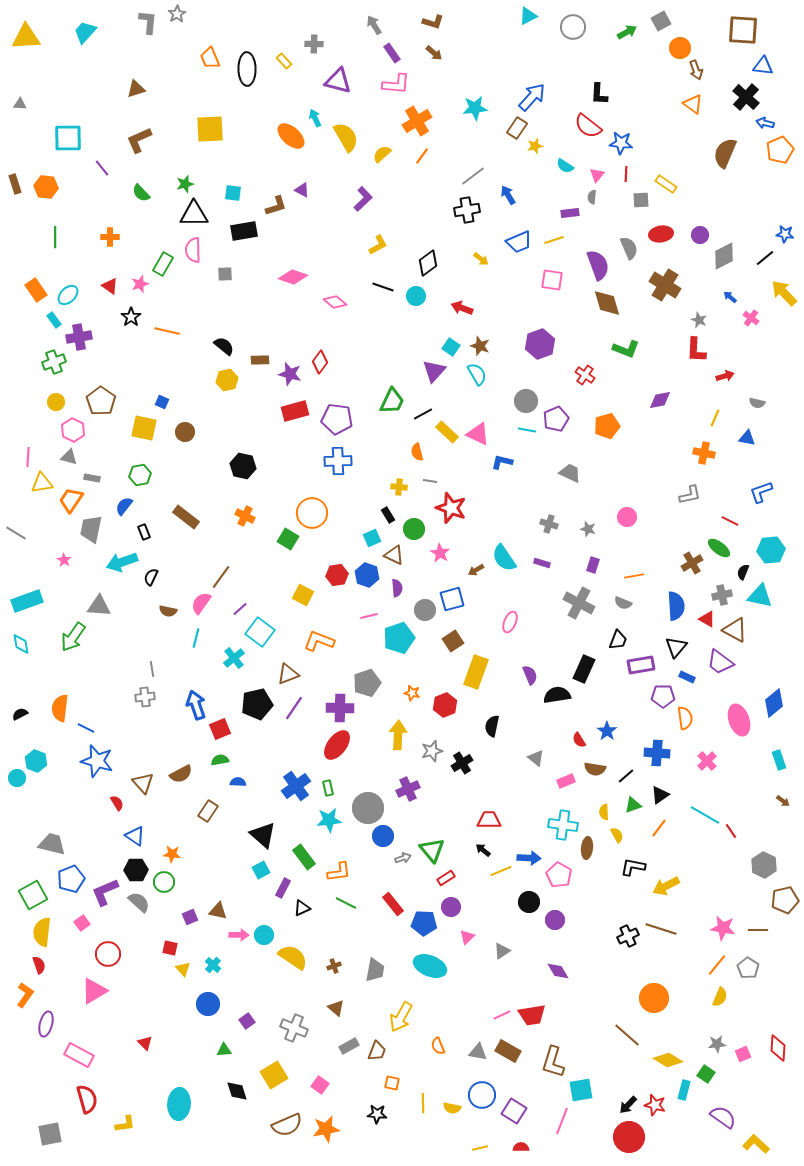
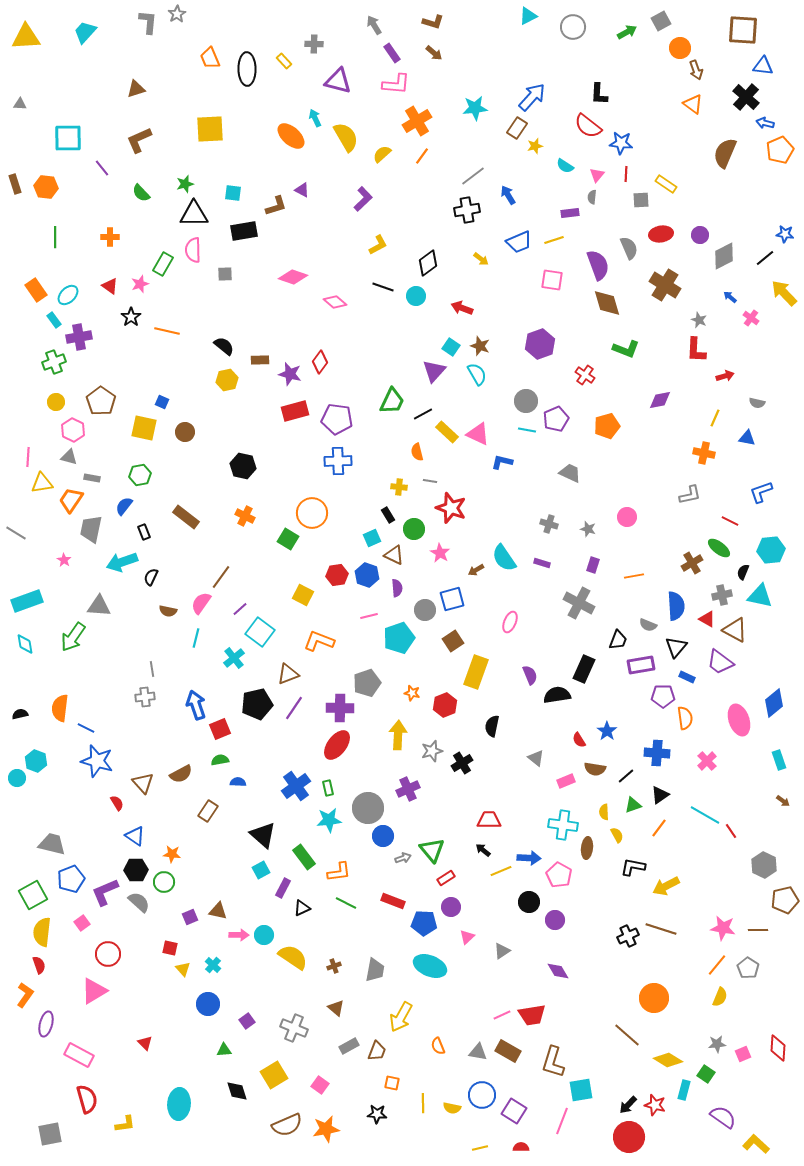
gray semicircle at (623, 603): moved 25 px right, 22 px down
cyan diamond at (21, 644): moved 4 px right
black semicircle at (20, 714): rotated 14 degrees clockwise
red rectangle at (393, 904): moved 3 px up; rotated 30 degrees counterclockwise
